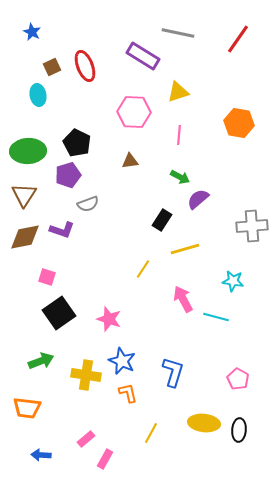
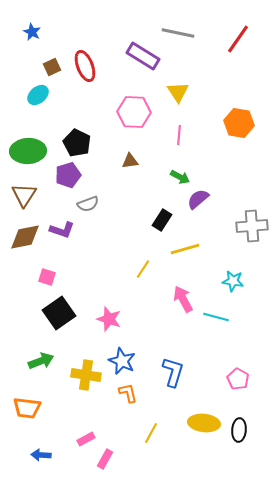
yellow triangle at (178, 92): rotated 45 degrees counterclockwise
cyan ellipse at (38, 95): rotated 60 degrees clockwise
pink rectangle at (86, 439): rotated 12 degrees clockwise
